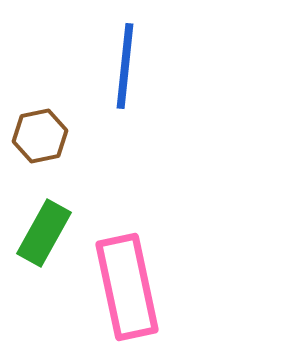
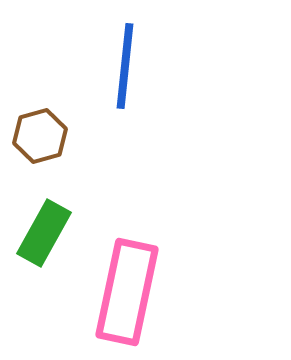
brown hexagon: rotated 4 degrees counterclockwise
pink rectangle: moved 5 px down; rotated 24 degrees clockwise
